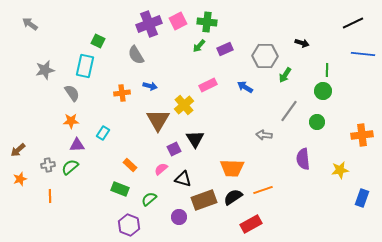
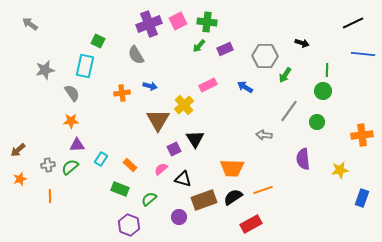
cyan rectangle at (103, 133): moved 2 px left, 26 px down
